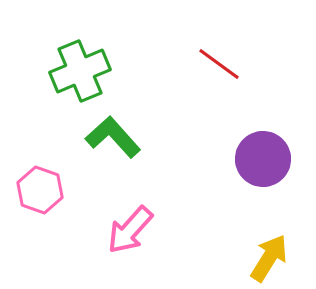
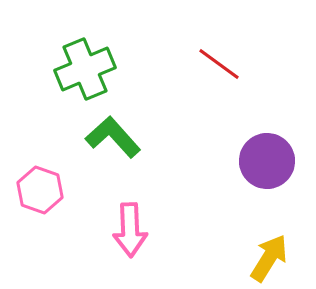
green cross: moved 5 px right, 2 px up
purple circle: moved 4 px right, 2 px down
pink arrow: rotated 44 degrees counterclockwise
